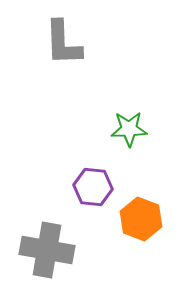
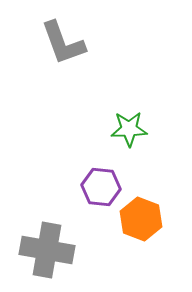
gray L-shape: rotated 18 degrees counterclockwise
purple hexagon: moved 8 px right
